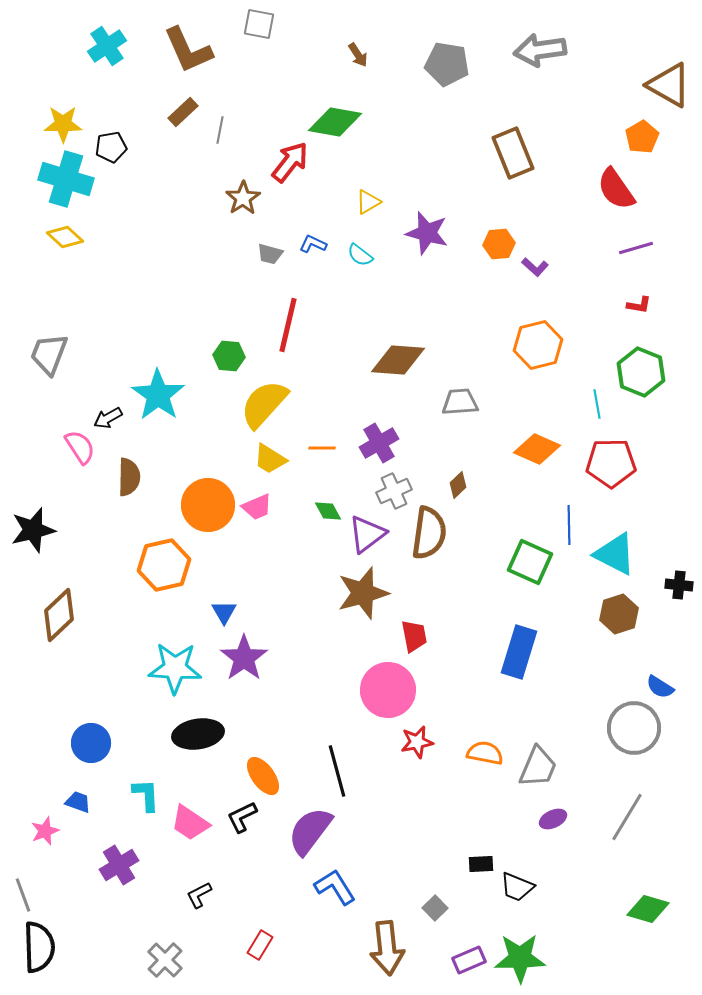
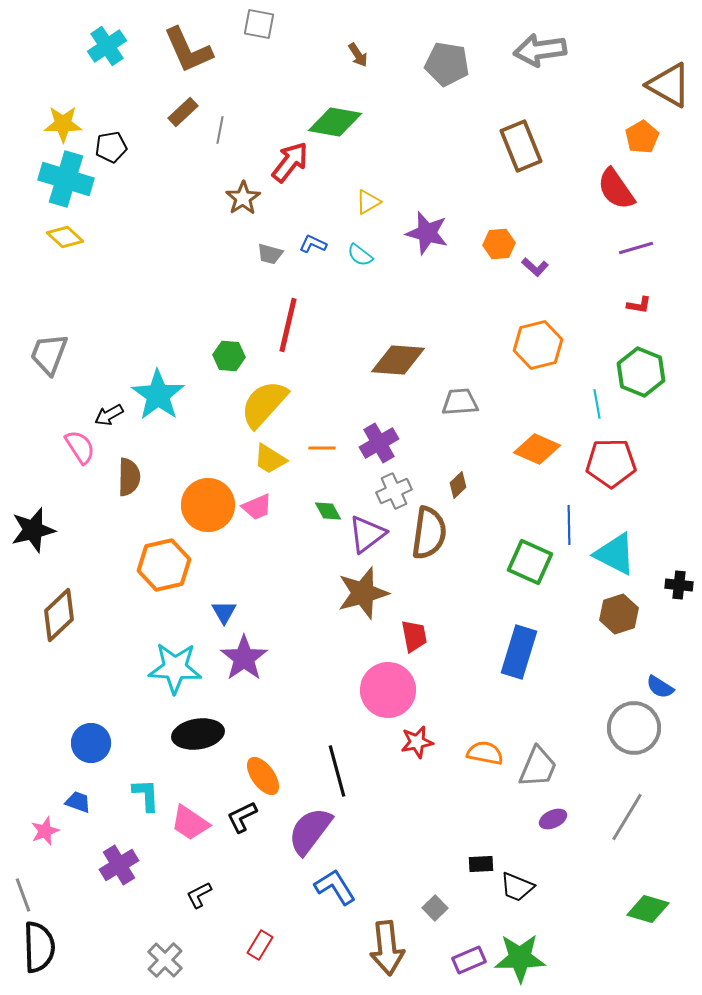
brown rectangle at (513, 153): moved 8 px right, 7 px up
black arrow at (108, 418): moved 1 px right, 3 px up
